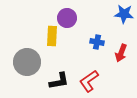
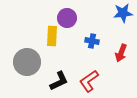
blue star: moved 1 px left, 1 px up; rotated 12 degrees counterclockwise
blue cross: moved 5 px left, 1 px up
black L-shape: rotated 15 degrees counterclockwise
